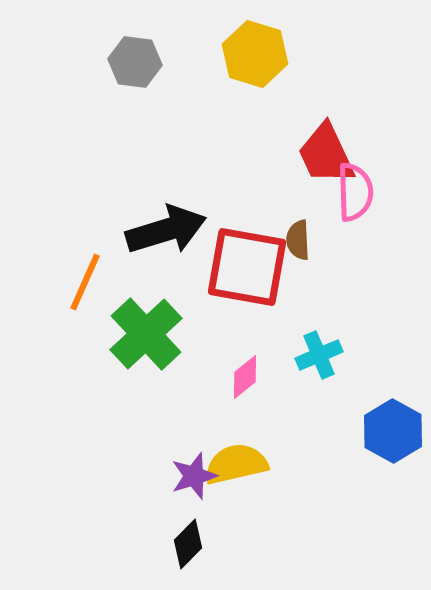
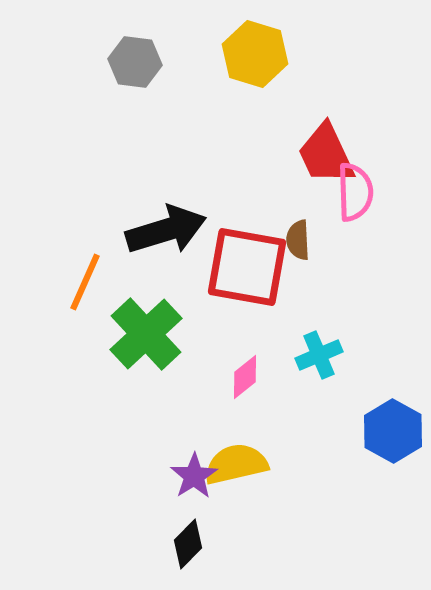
purple star: rotated 15 degrees counterclockwise
